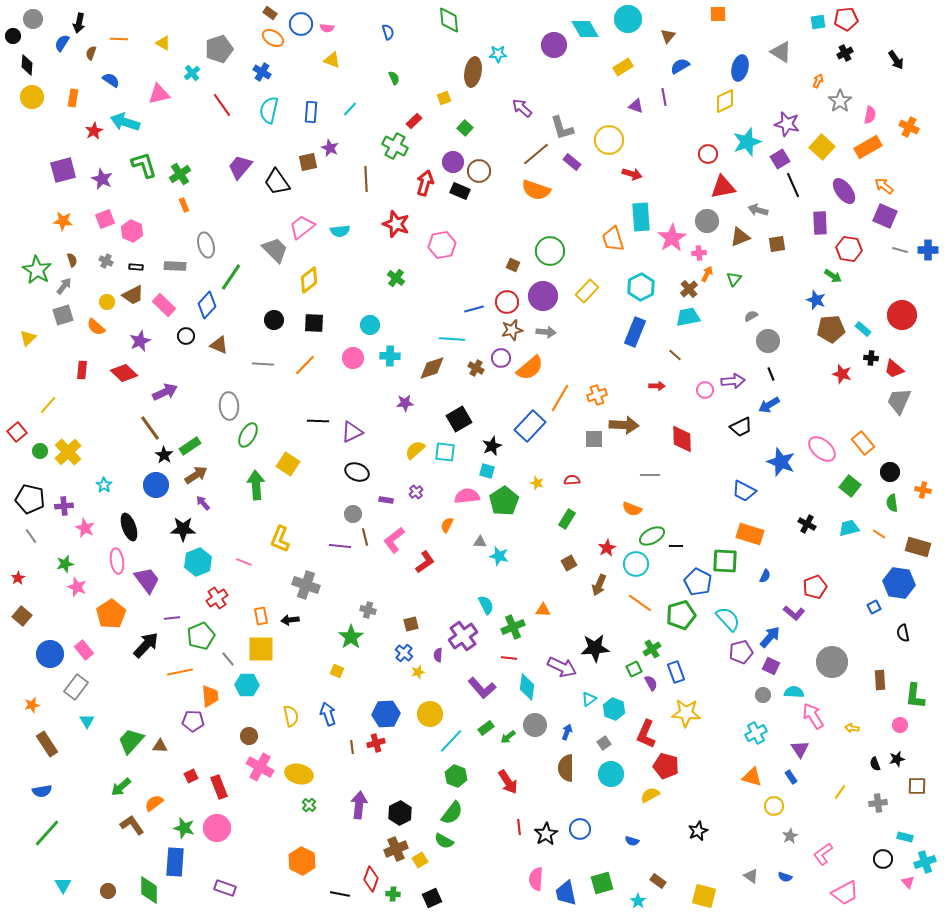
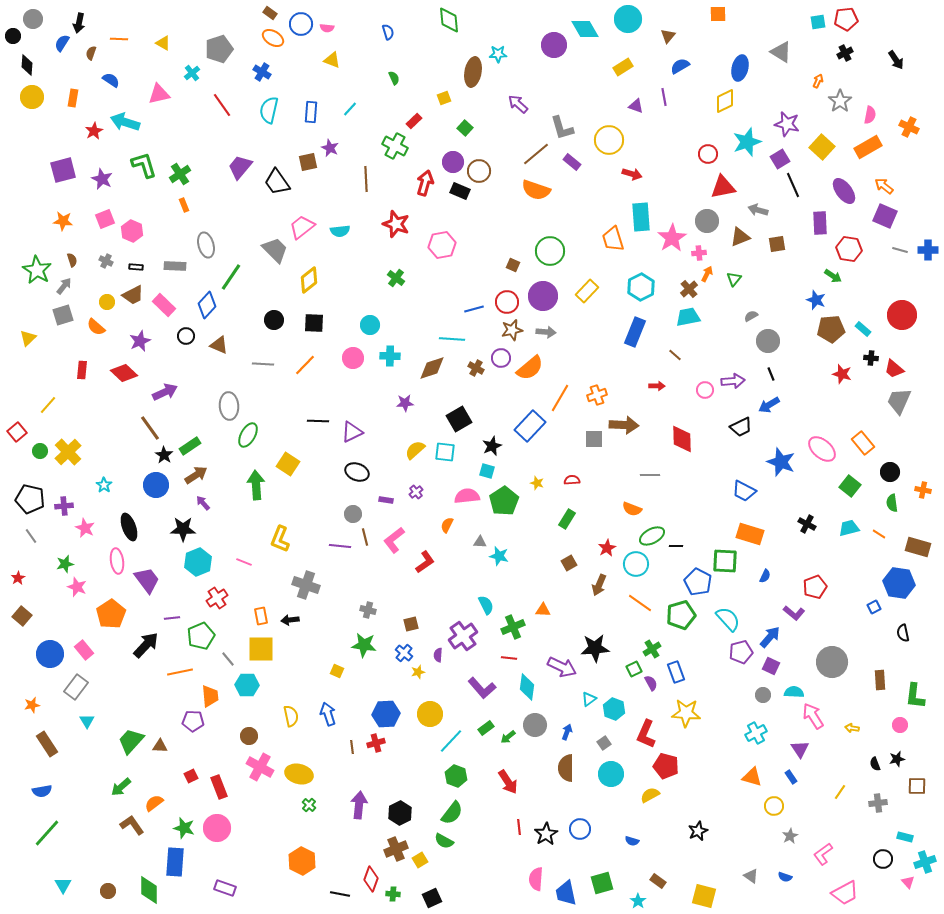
purple arrow at (522, 108): moved 4 px left, 4 px up
green star at (351, 637): moved 13 px right, 8 px down; rotated 30 degrees counterclockwise
